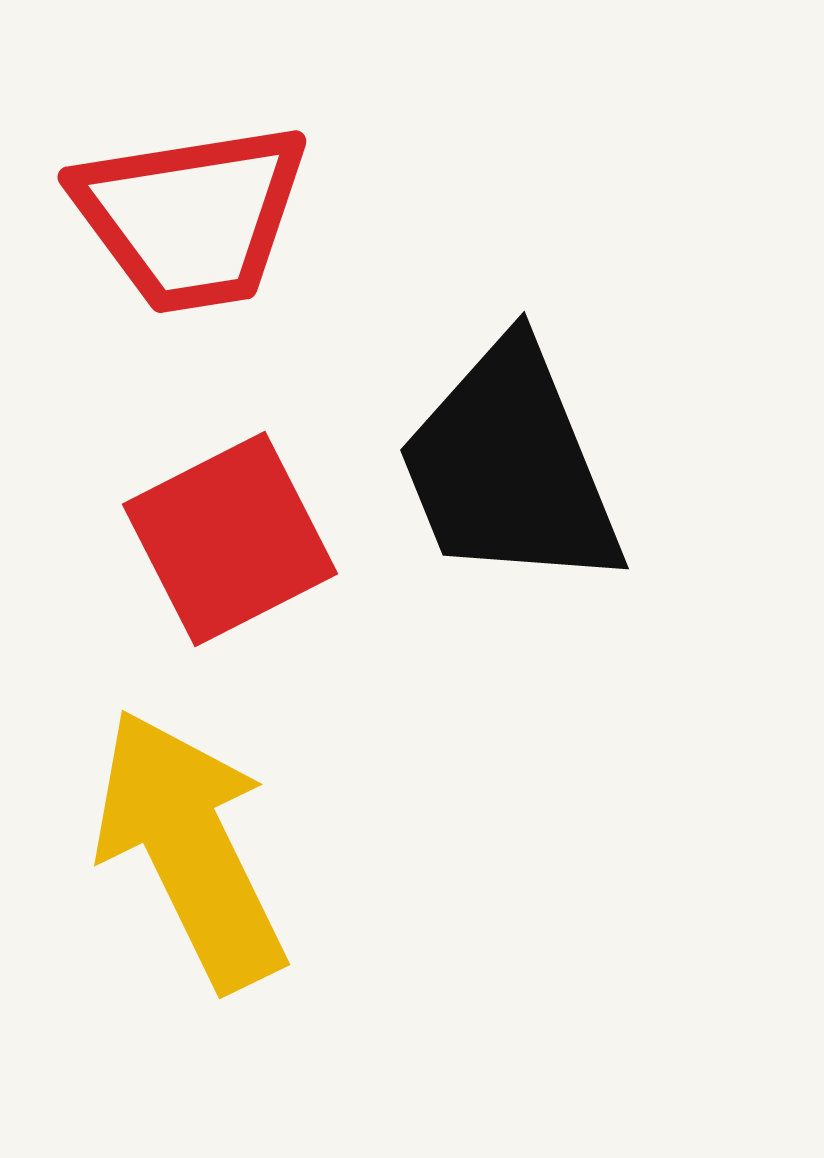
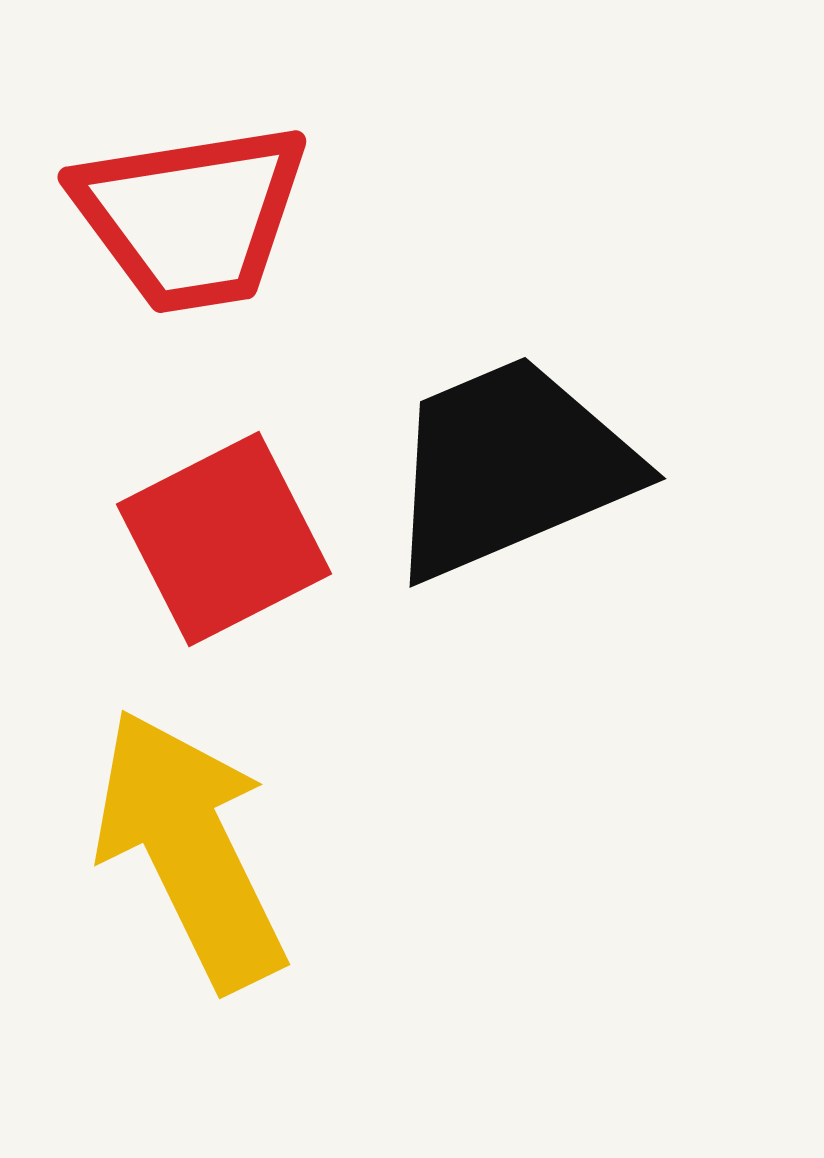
black trapezoid: rotated 89 degrees clockwise
red square: moved 6 px left
